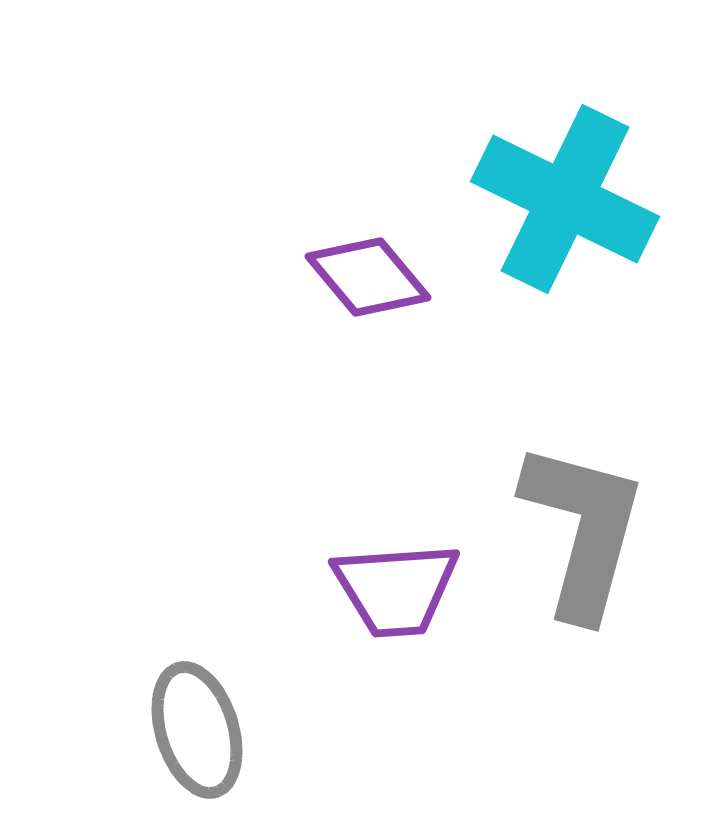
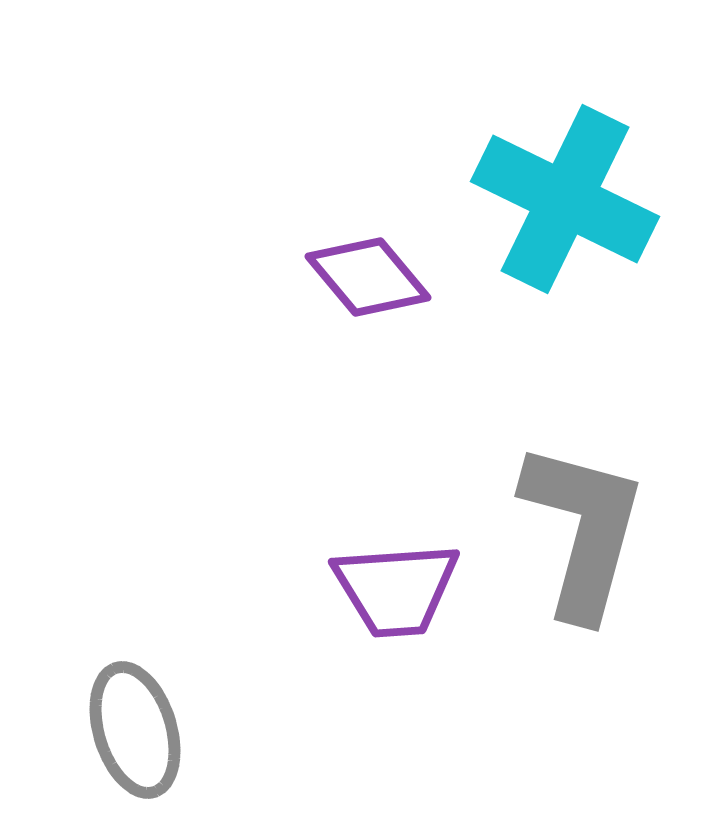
gray ellipse: moved 62 px left
